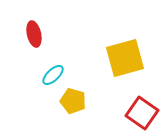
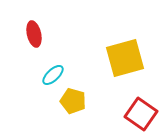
red square: moved 1 px left, 1 px down
